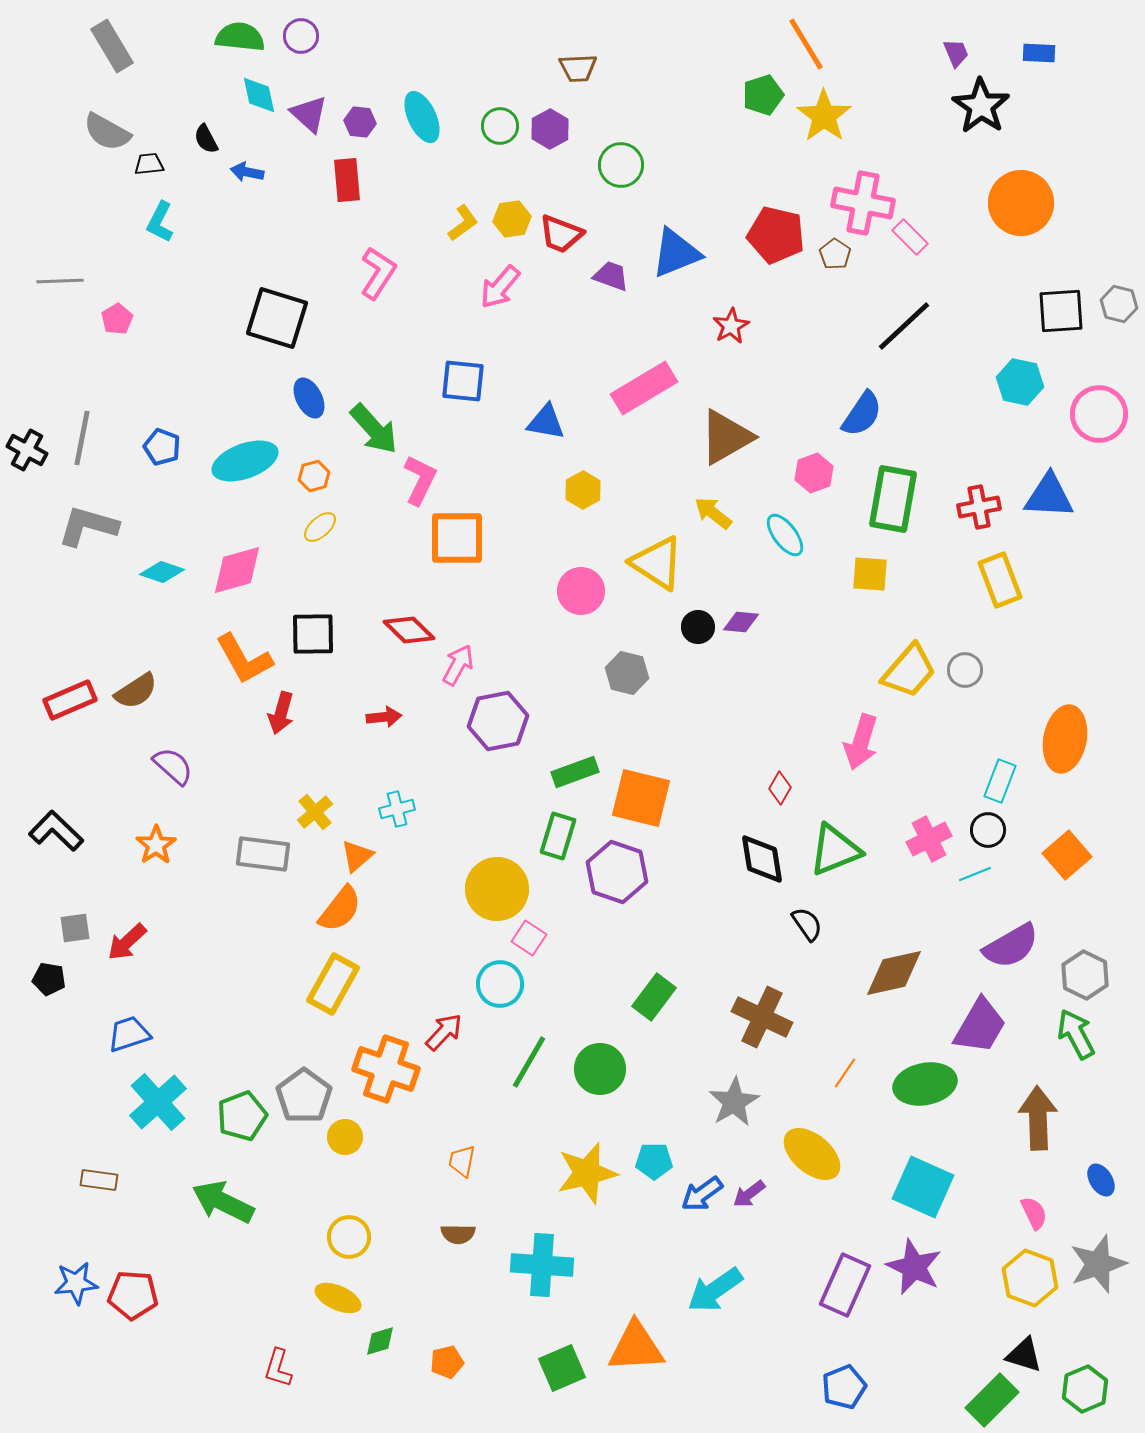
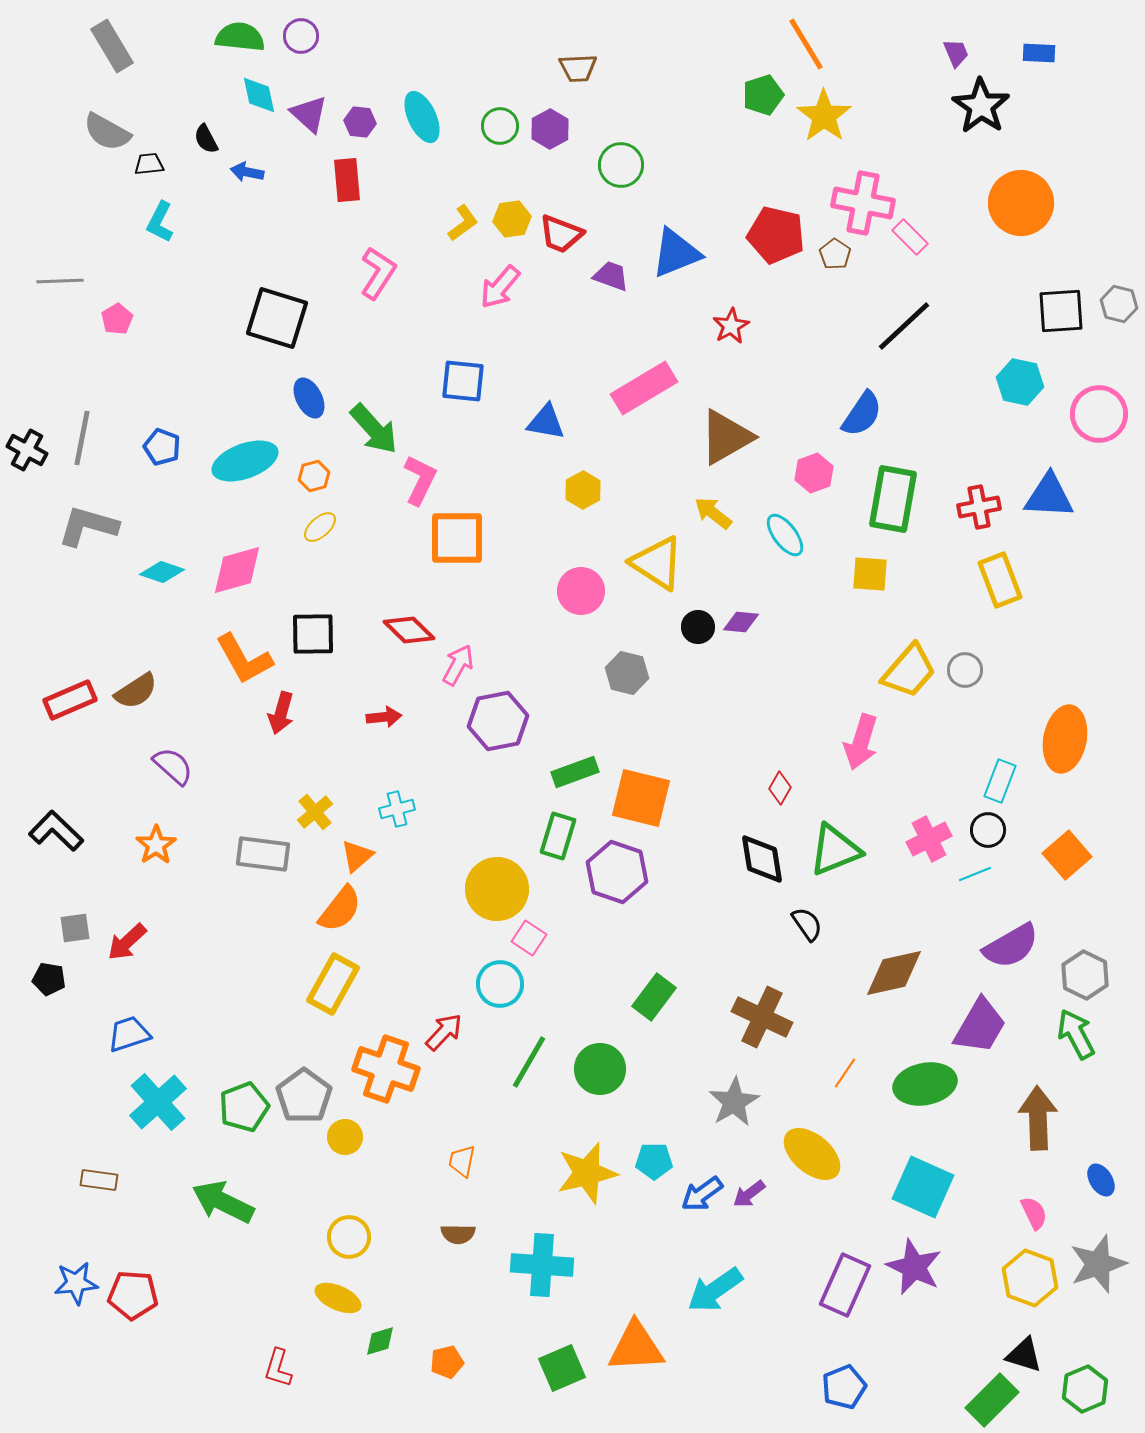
green pentagon at (242, 1116): moved 2 px right, 9 px up
